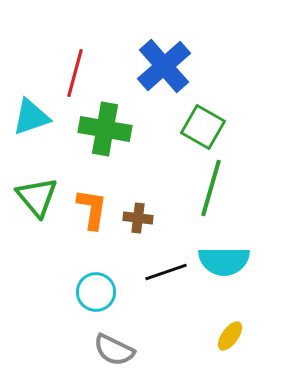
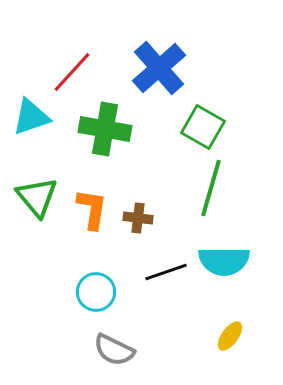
blue cross: moved 5 px left, 2 px down
red line: moved 3 px left, 1 px up; rotated 27 degrees clockwise
